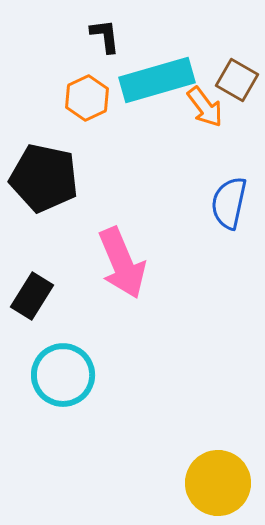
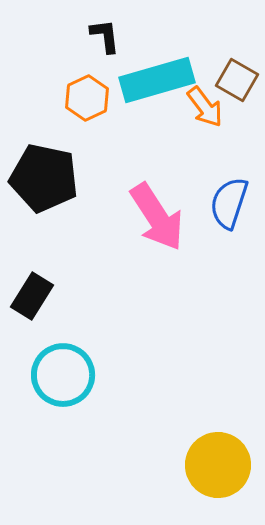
blue semicircle: rotated 6 degrees clockwise
pink arrow: moved 35 px right, 46 px up; rotated 10 degrees counterclockwise
yellow circle: moved 18 px up
